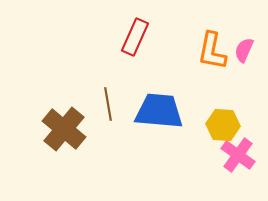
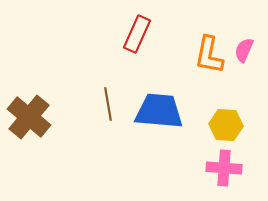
red rectangle: moved 2 px right, 3 px up
orange L-shape: moved 3 px left, 4 px down
yellow hexagon: moved 3 px right
brown cross: moved 35 px left, 12 px up
pink cross: moved 14 px left, 13 px down; rotated 32 degrees counterclockwise
